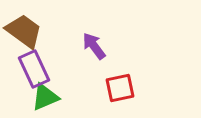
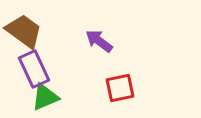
purple arrow: moved 5 px right, 5 px up; rotated 16 degrees counterclockwise
